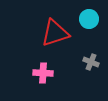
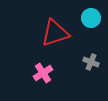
cyan circle: moved 2 px right, 1 px up
pink cross: rotated 36 degrees counterclockwise
